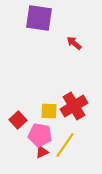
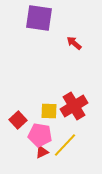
yellow line: rotated 8 degrees clockwise
